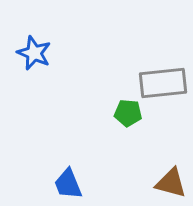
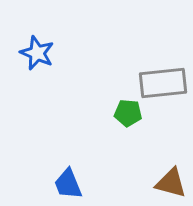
blue star: moved 3 px right
